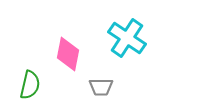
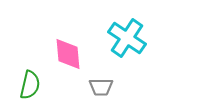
pink diamond: rotated 16 degrees counterclockwise
